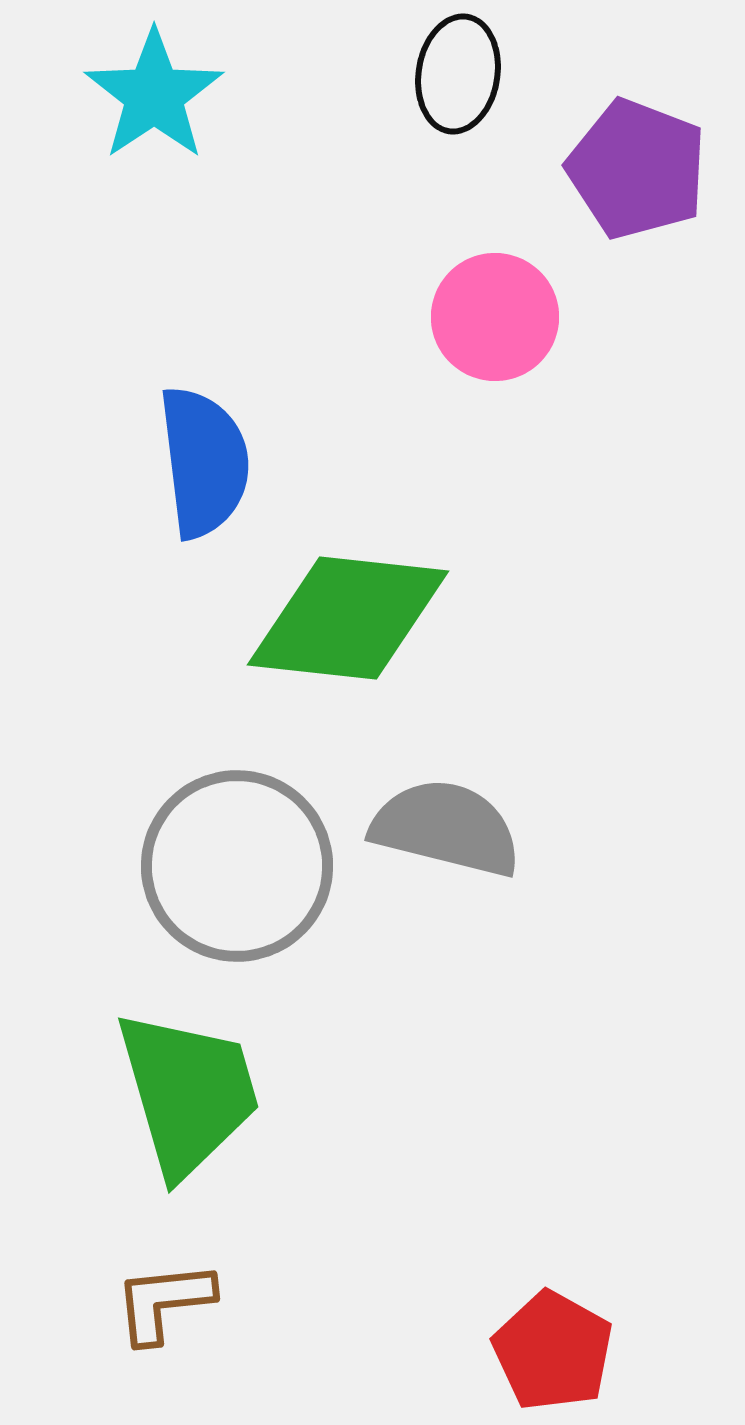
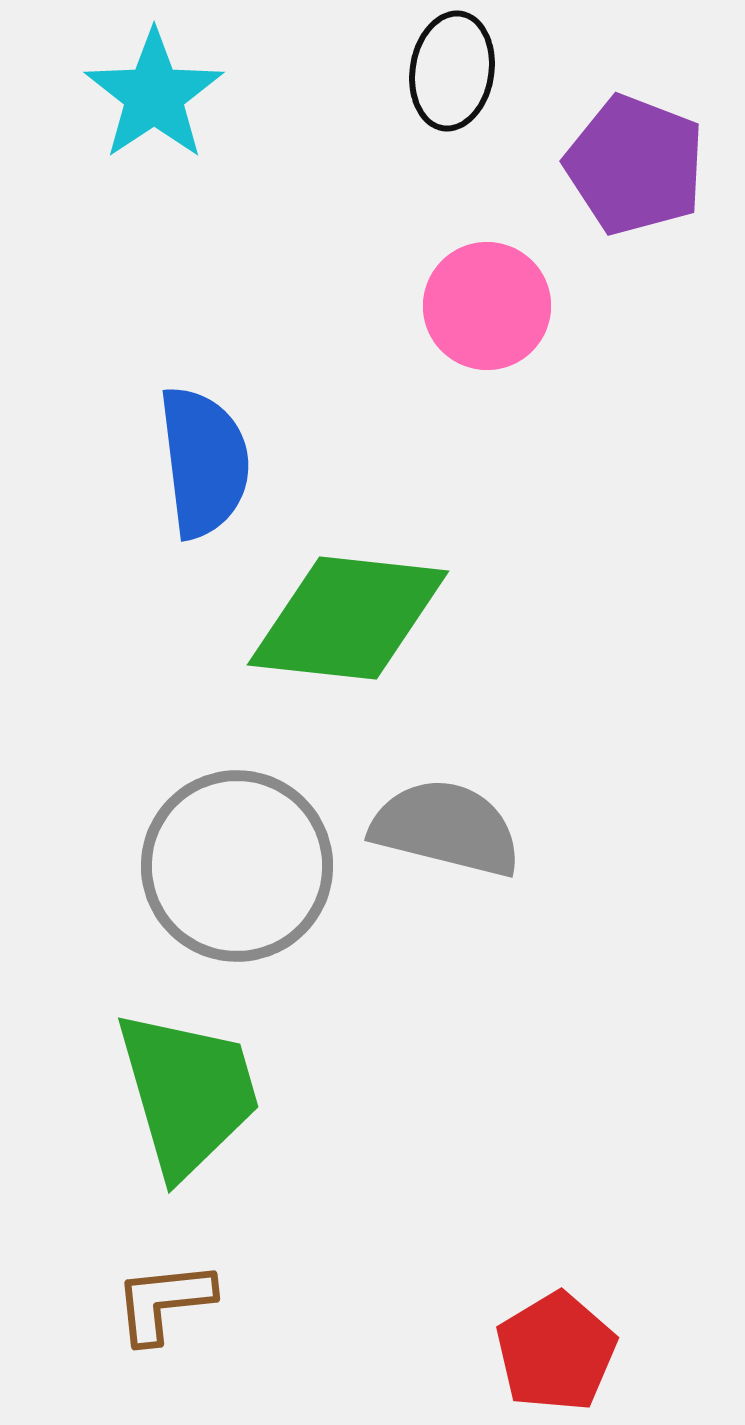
black ellipse: moved 6 px left, 3 px up
purple pentagon: moved 2 px left, 4 px up
pink circle: moved 8 px left, 11 px up
red pentagon: moved 3 px right, 1 px down; rotated 12 degrees clockwise
